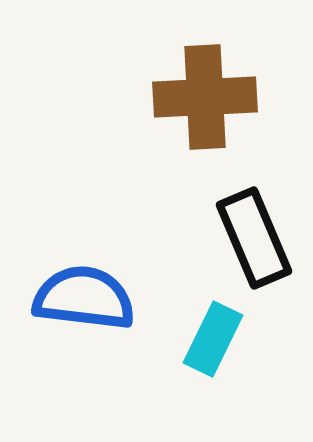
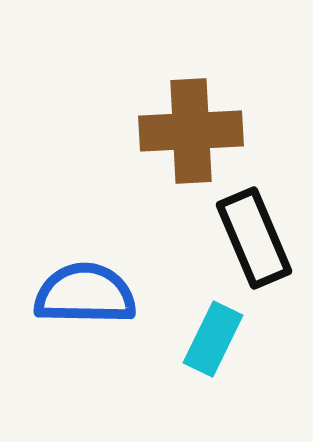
brown cross: moved 14 px left, 34 px down
blue semicircle: moved 1 px right, 4 px up; rotated 6 degrees counterclockwise
